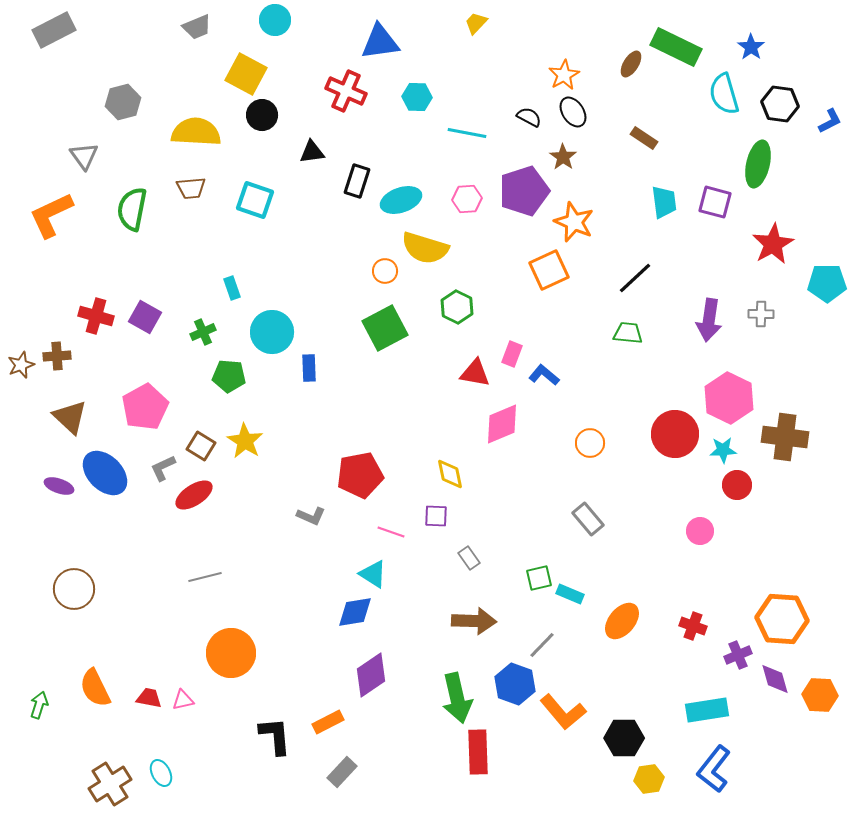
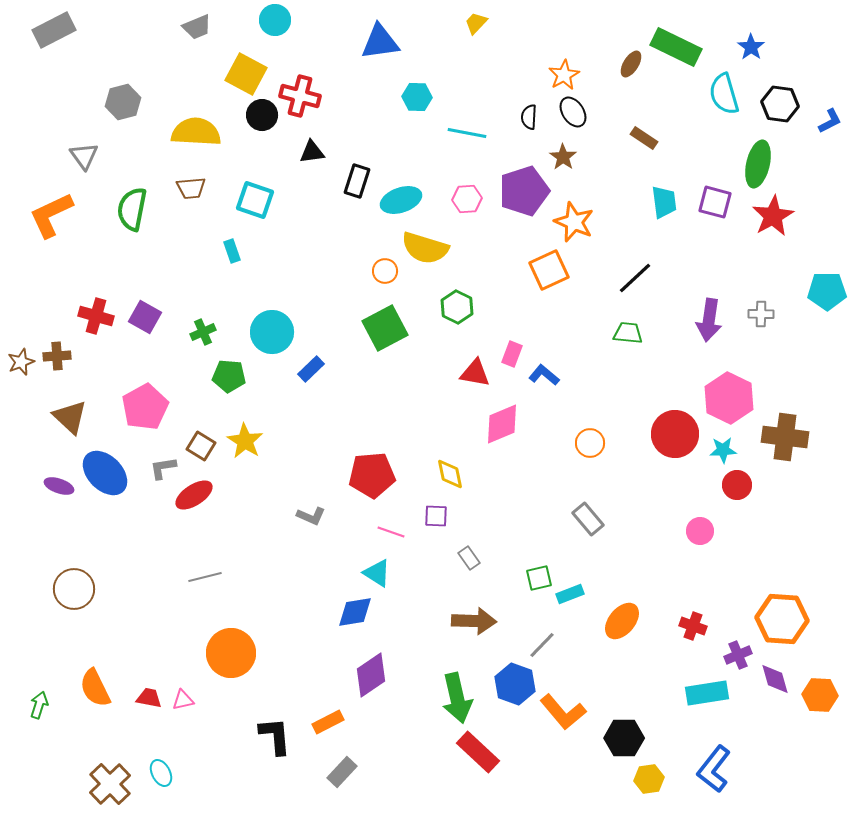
red cross at (346, 91): moved 46 px left, 5 px down; rotated 9 degrees counterclockwise
black semicircle at (529, 117): rotated 115 degrees counterclockwise
red star at (773, 244): moved 28 px up
cyan pentagon at (827, 283): moved 8 px down
cyan rectangle at (232, 288): moved 37 px up
brown star at (21, 365): moved 3 px up
blue rectangle at (309, 368): moved 2 px right, 1 px down; rotated 48 degrees clockwise
gray L-shape at (163, 468): rotated 16 degrees clockwise
red pentagon at (360, 475): moved 12 px right; rotated 6 degrees clockwise
cyan triangle at (373, 574): moved 4 px right, 1 px up
cyan rectangle at (570, 594): rotated 44 degrees counterclockwise
cyan rectangle at (707, 710): moved 17 px up
red rectangle at (478, 752): rotated 45 degrees counterclockwise
brown cross at (110, 784): rotated 12 degrees counterclockwise
